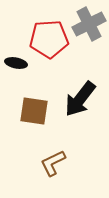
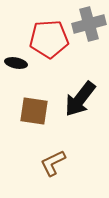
gray cross: rotated 12 degrees clockwise
